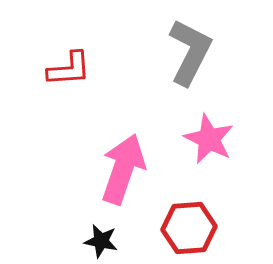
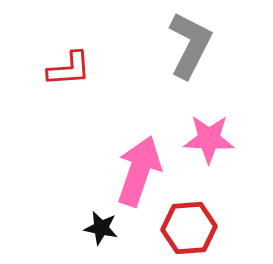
gray L-shape: moved 7 px up
pink star: rotated 24 degrees counterclockwise
pink arrow: moved 16 px right, 2 px down
black star: moved 13 px up
